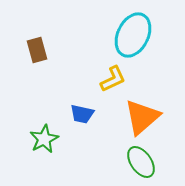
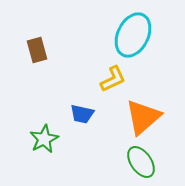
orange triangle: moved 1 px right
